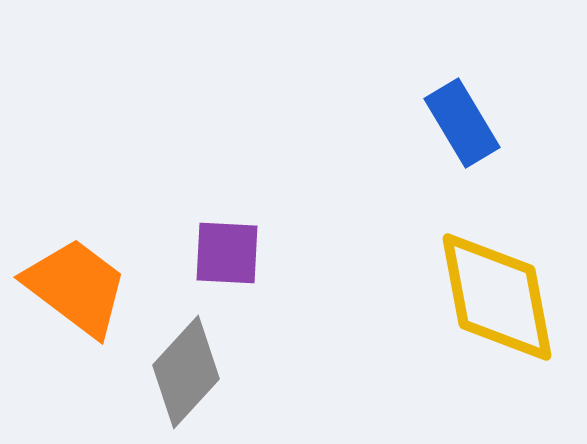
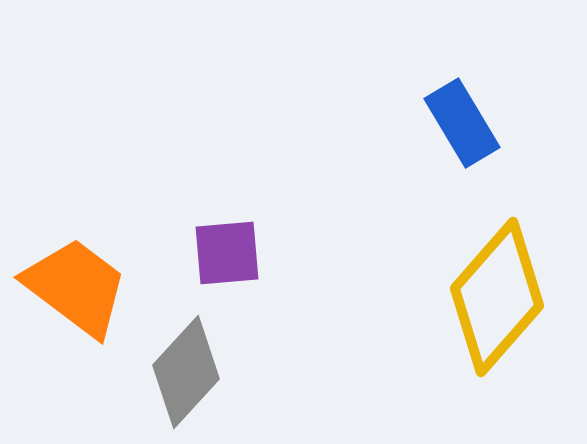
purple square: rotated 8 degrees counterclockwise
yellow diamond: rotated 52 degrees clockwise
